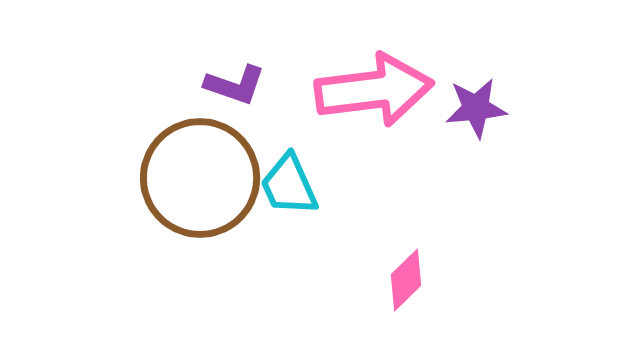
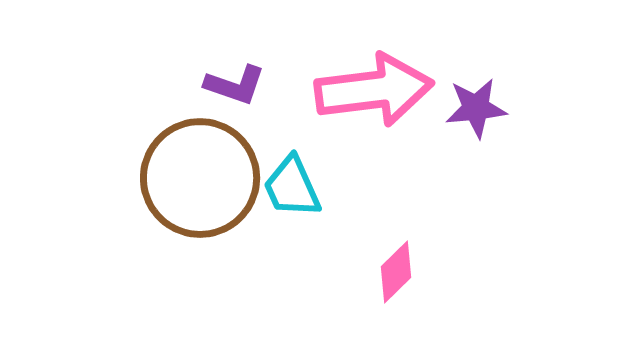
cyan trapezoid: moved 3 px right, 2 px down
pink diamond: moved 10 px left, 8 px up
